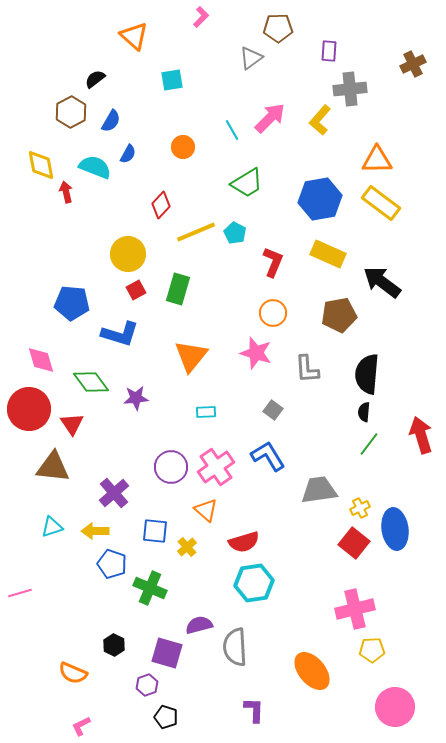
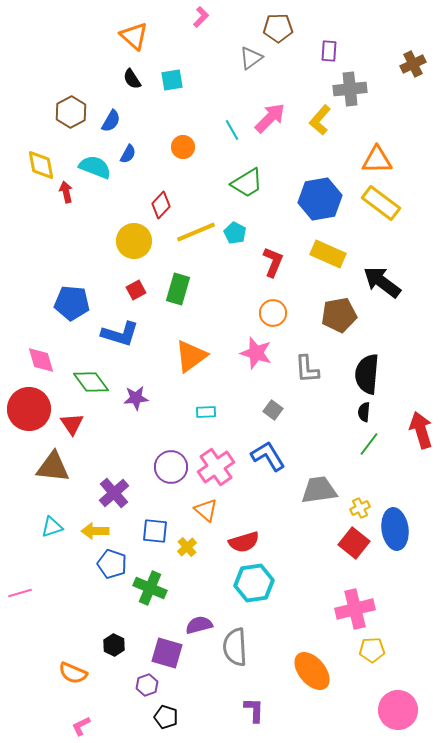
black semicircle at (95, 79): moved 37 px right; rotated 85 degrees counterclockwise
yellow circle at (128, 254): moved 6 px right, 13 px up
orange triangle at (191, 356): rotated 15 degrees clockwise
red arrow at (421, 435): moved 5 px up
pink circle at (395, 707): moved 3 px right, 3 px down
